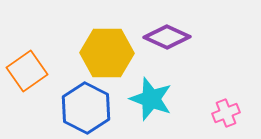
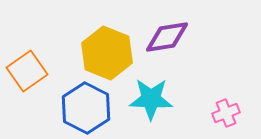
purple diamond: rotated 33 degrees counterclockwise
yellow hexagon: rotated 21 degrees clockwise
cyan star: rotated 18 degrees counterclockwise
